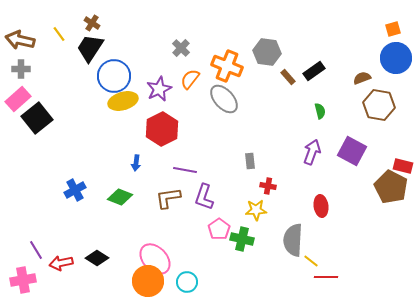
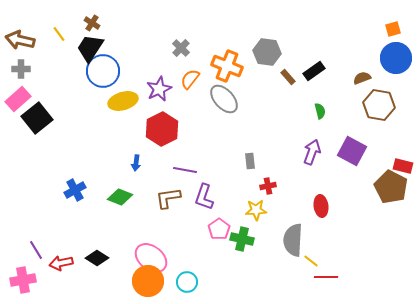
blue circle at (114, 76): moved 11 px left, 5 px up
red cross at (268, 186): rotated 21 degrees counterclockwise
pink ellipse at (155, 259): moved 4 px left, 1 px up; rotated 8 degrees counterclockwise
